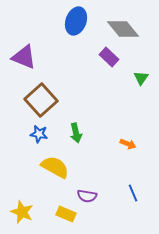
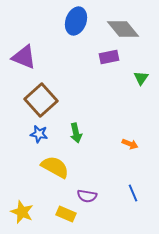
purple rectangle: rotated 54 degrees counterclockwise
orange arrow: moved 2 px right
